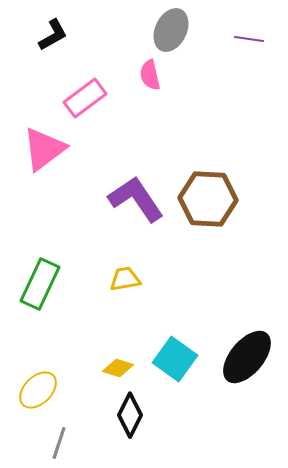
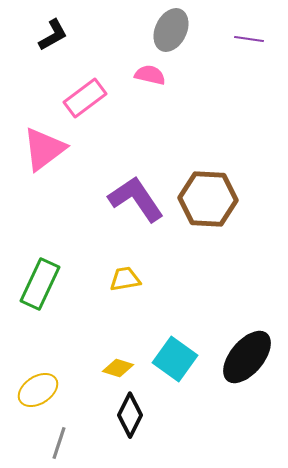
pink semicircle: rotated 116 degrees clockwise
yellow ellipse: rotated 12 degrees clockwise
